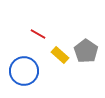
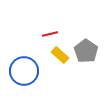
red line: moved 12 px right; rotated 42 degrees counterclockwise
